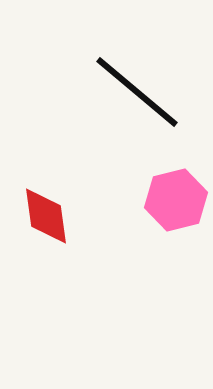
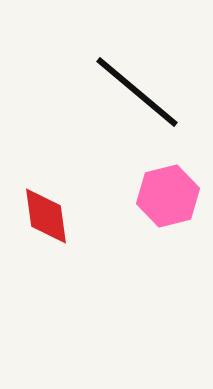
pink hexagon: moved 8 px left, 4 px up
